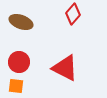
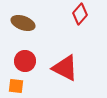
red diamond: moved 7 px right
brown ellipse: moved 2 px right, 1 px down
red circle: moved 6 px right, 1 px up
